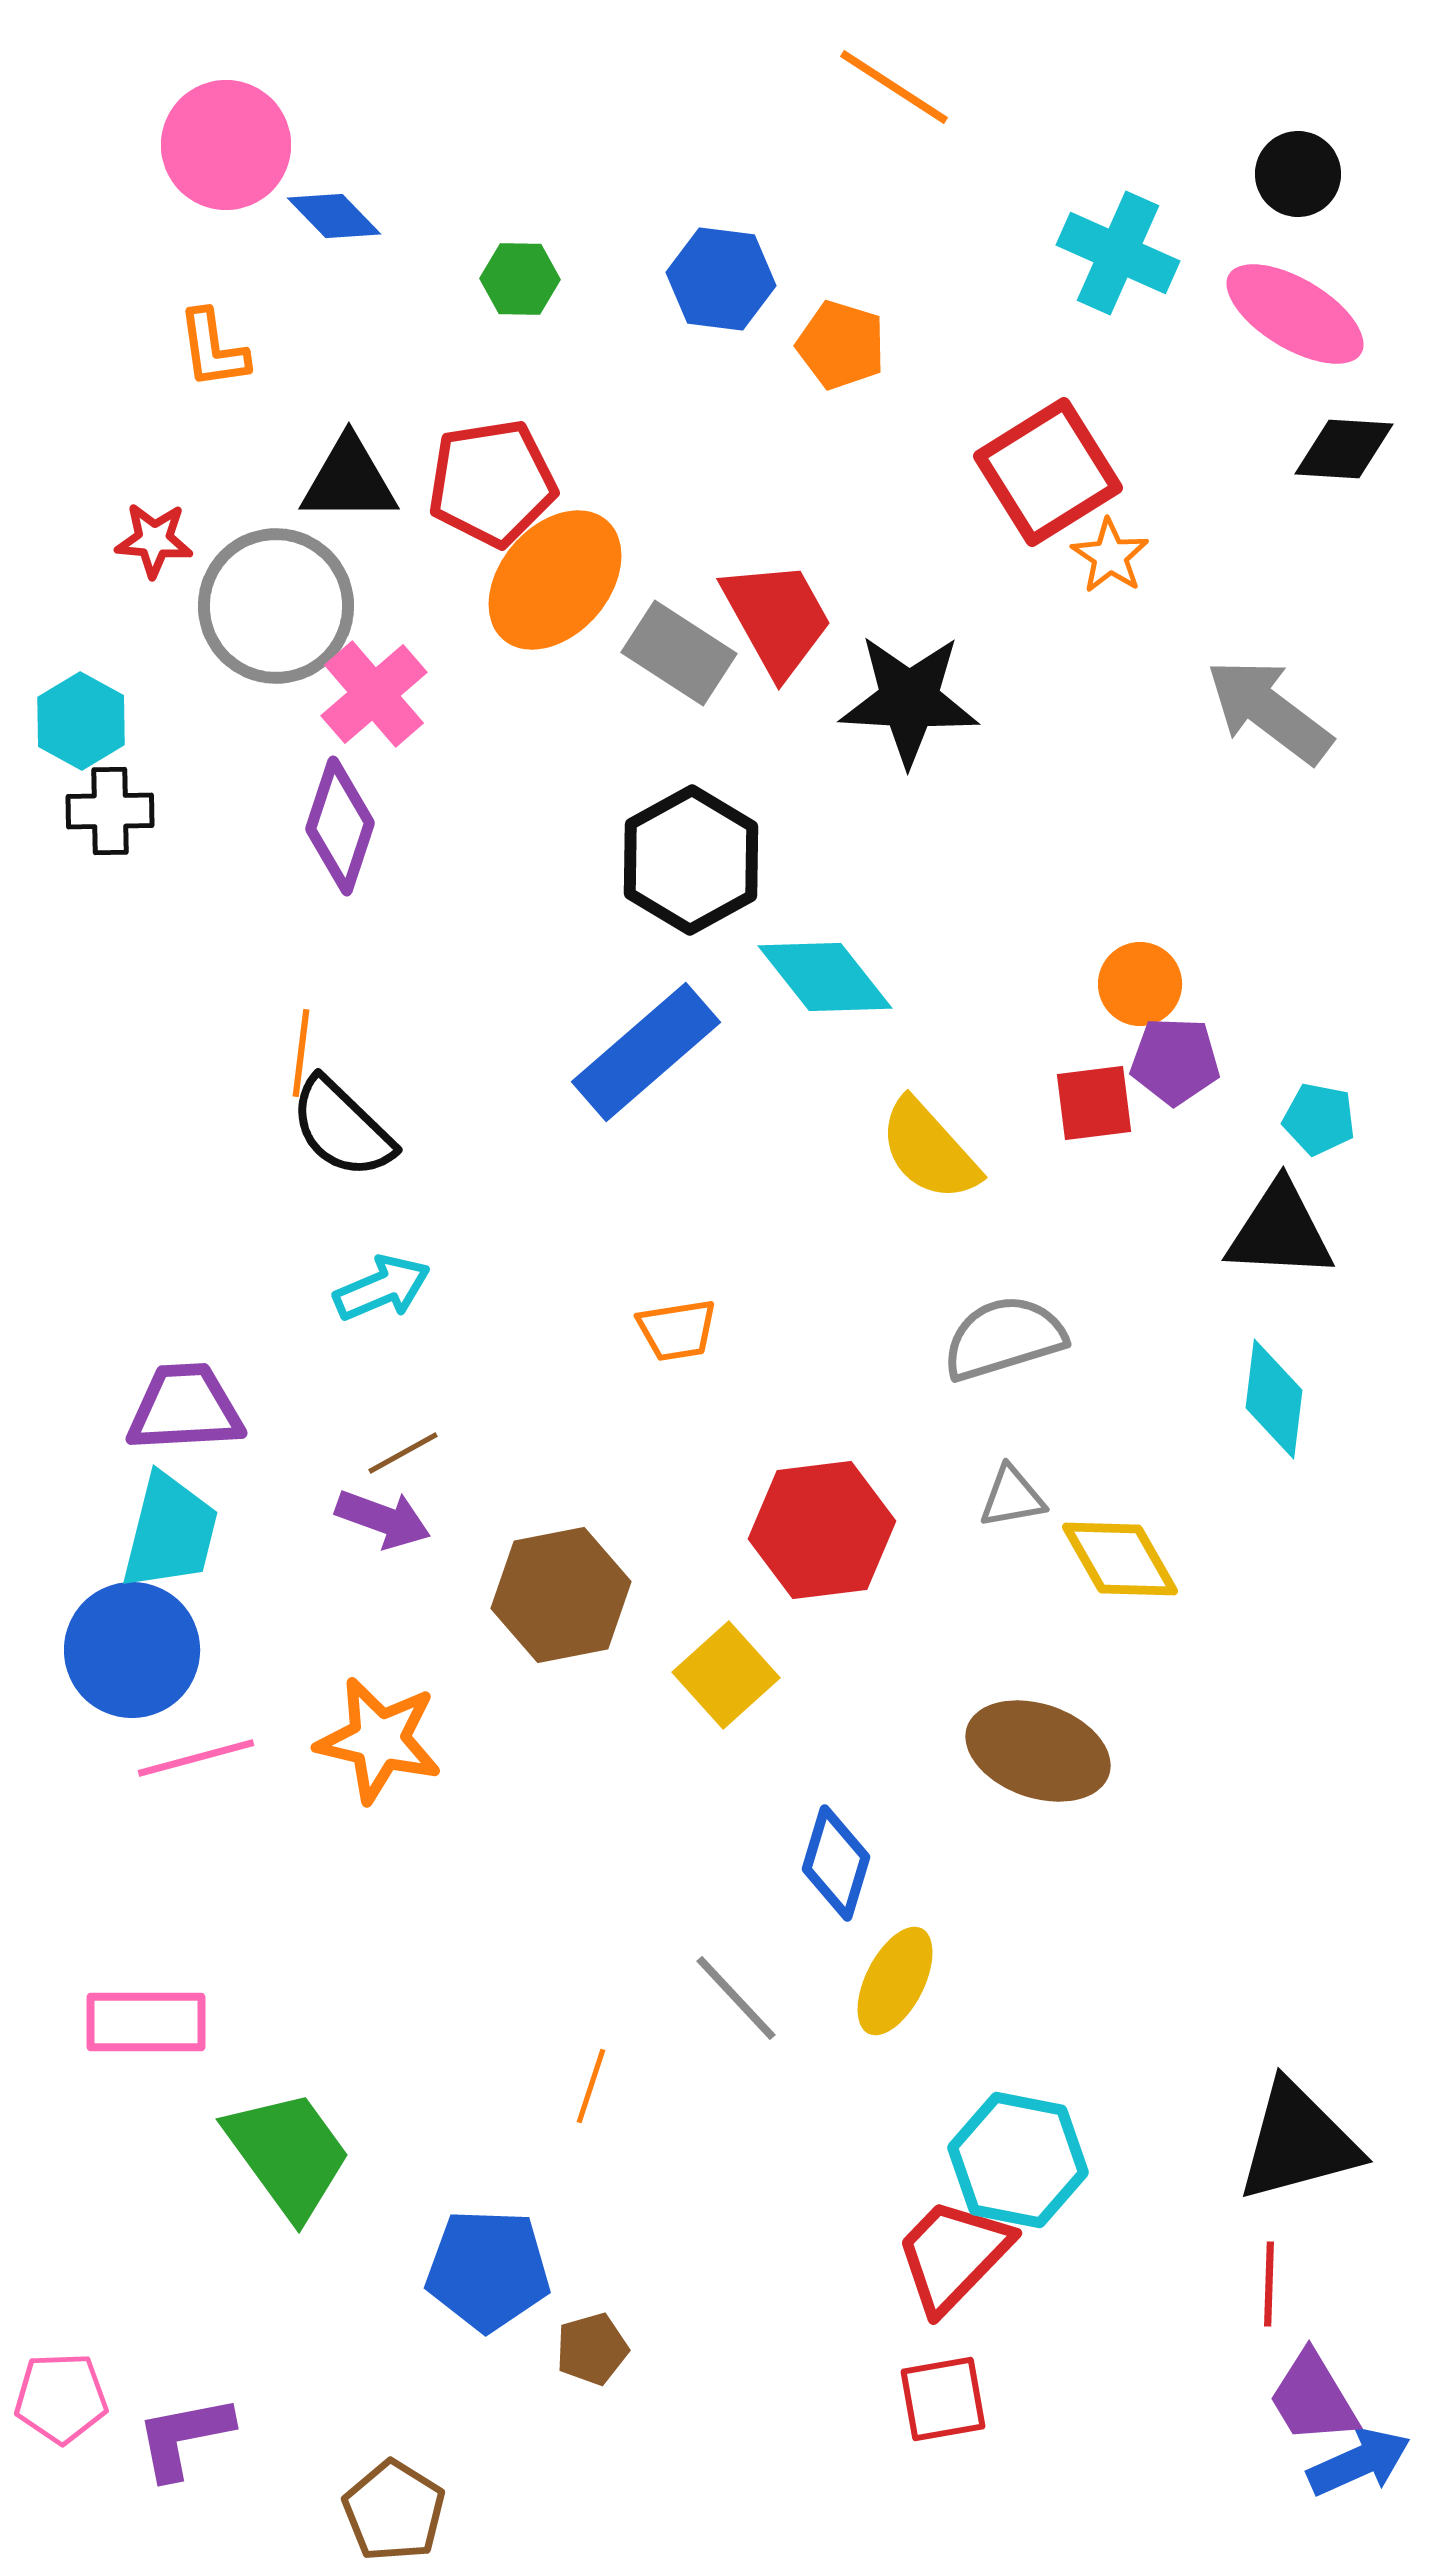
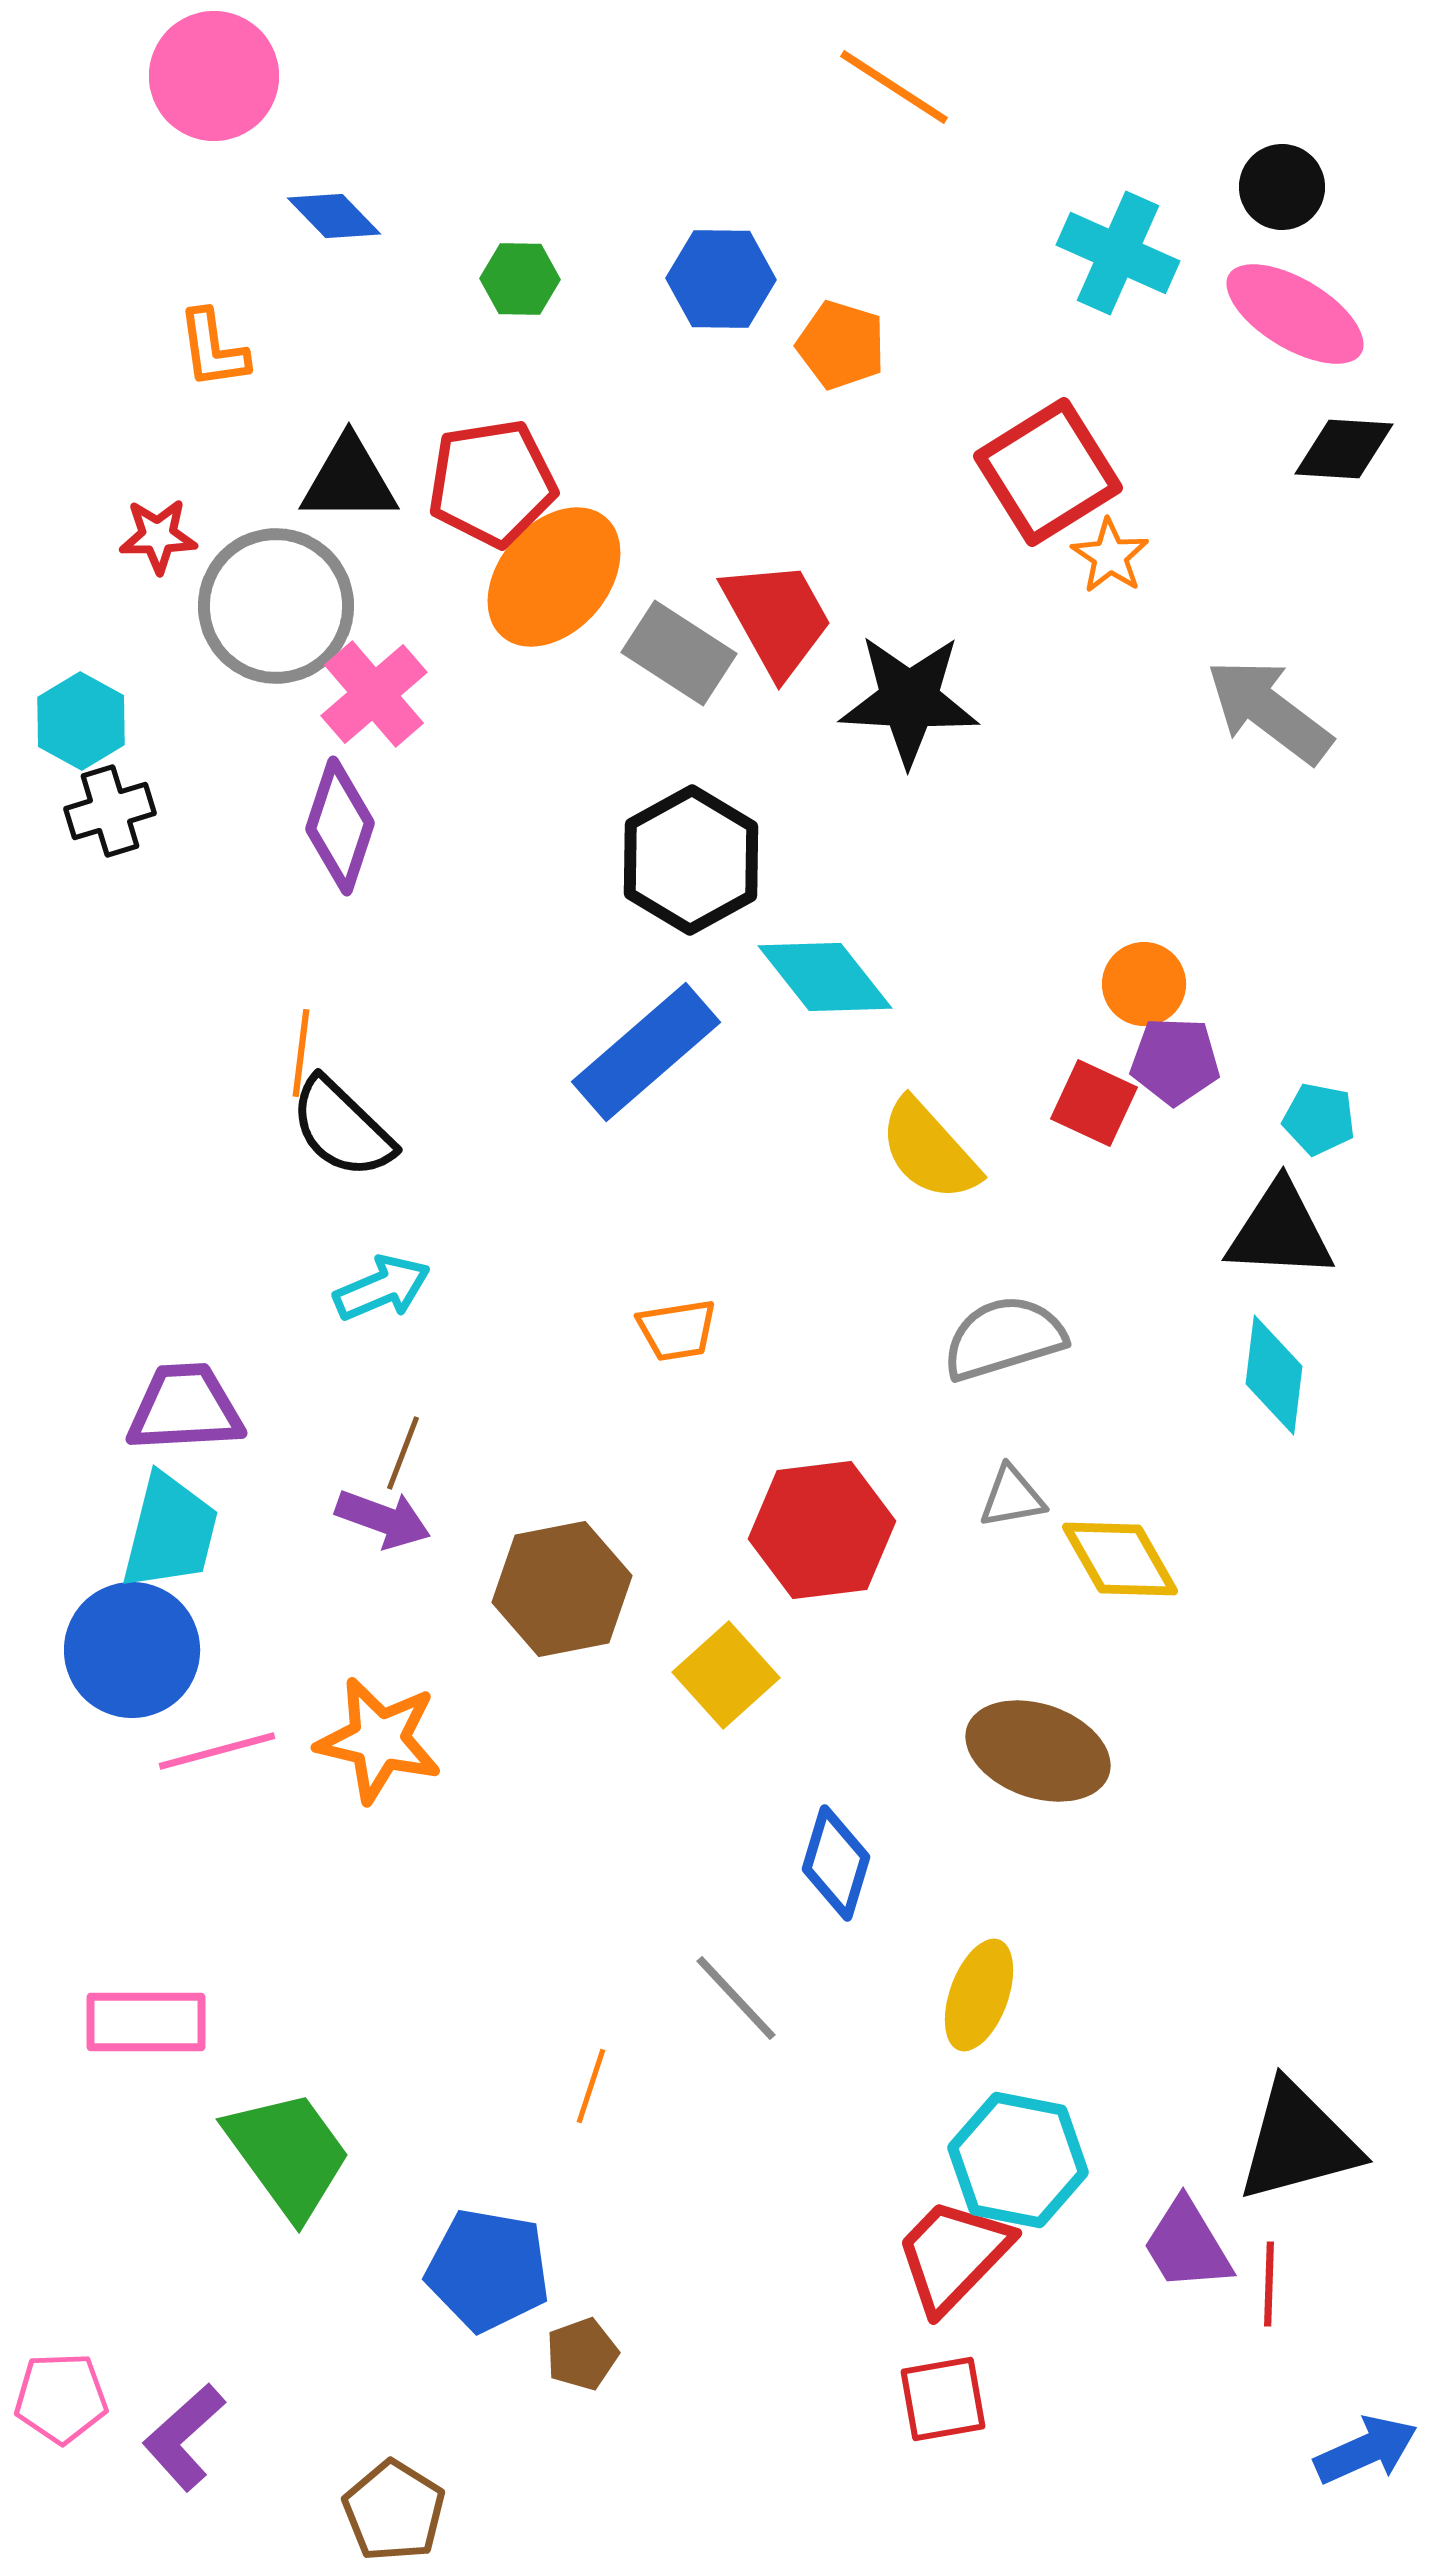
pink circle at (226, 145): moved 12 px left, 69 px up
black circle at (1298, 174): moved 16 px left, 13 px down
blue hexagon at (721, 279): rotated 6 degrees counterclockwise
red star at (154, 540): moved 4 px right, 4 px up; rotated 6 degrees counterclockwise
orange ellipse at (555, 580): moved 1 px left, 3 px up
black cross at (110, 811): rotated 16 degrees counterclockwise
orange circle at (1140, 984): moved 4 px right
red square at (1094, 1103): rotated 32 degrees clockwise
cyan diamond at (1274, 1399): moved 24 px up
brown line at (403, 1453): rotated 40 degrees counterclockwise
brown hexagon at (561, 1595): moved 1 px right, 6 px up
pink line at (196, 1758): moved 21 px right, 7 px up
yellow ellipse at (895, 1981): moved 84 px right, 14 px down; rotated 7 degrees counterclockwise
blue pentagon at (488, 2270): rotated 8 degrees clockwise
brown pentagon at (592, 2349): moved 10 px left, 5 px down; rotated 4 degrees counterclockwise
purple trapezoid at (1313, 2398): moved 126 px left, 153 px up
purple L-shape at (184, 2437): rotated 31 degrees counterclockwise
blue arrow at (1359, 2462): moved 7 px right, 12 px up
